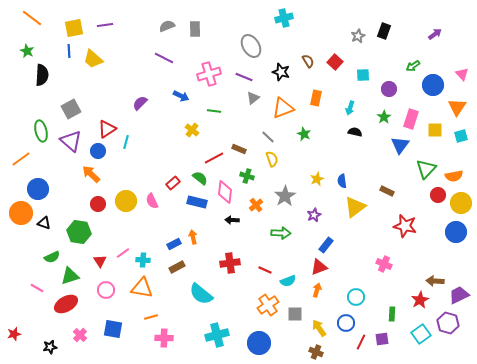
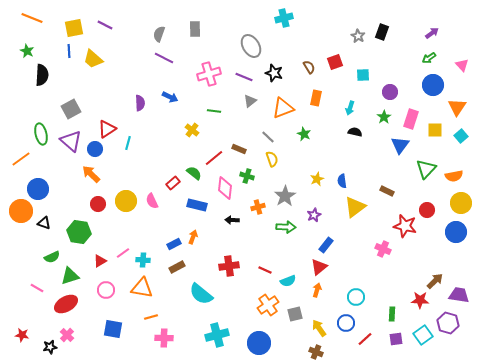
orange line at (32, 18): rotated 15 degrees counterclockwise
purple line at (105, 25): rotated 35 degrees clockwise
gray semicircle at (167, 26): moved 8 px left, 8 px down; rotated 49 degrees counterclockwise
black rectangle at (384, 31): moved 2 px left, 1 px down
purple arrow at (435, 34): moved 3 px left, 1 px up
gray star at (358, 36): rotated 16 degrees counterclockwise
brown semicircle at (308, 61): moved 1 px right, 6 px down
red square at (335, 62): rotated 28 degrees clockwise
green arrow at (413, 66): moved 16 px right, 8 px up
black star at (281, 72): moved 7 px left, 1 px down
pink triangle at (462, 74): moved 9 px up
purple circle at (389, 89): moved 1 px right, 3 px down
blue arrow at (181, 96): moved 11 px left, 1 px down
gray triangle at (253, 98): moved 3 px left, 3 px down
purple semicircle at (140, 103): rotated 133 degrees clockwise
green ellipse at (41, 131): moved 3 px down
cyan square at (461, 136): rotated 24 degrees counterclockwise
cyan line at (126, 142): moved 2 px right, 1 px down
blue circle at (98, 151): moved 3 px left, 2 px up
red line at (214, 158): rotated 12 degrees counterclockwise
green semicircle at (200, 178): moved 6 px left, 5 px up
pink diamond at (225, 192): moved 4 px up
red circle at (438, 195): moved 11 px left, 15 px down
blue rectangle at (197, 202): moved 3 px down
orange cross at (256, 205): moved 2 px right, 2 px down; rotated 24 degrees clockwise
orange circle at (21, 213): moved 2 px up
green arrow at (281, 233): moved 5 px right, 6 px up
orange arrow at (193, 237): rotated 32 degrees clockwise
red triangle at (100, 261): rotated 32 degrees clockwise
red cross at (230, 263): moved 1 px left, 3 px down
pink cross at (384, 264): moved 1 px left, 15 px up
red triangle at (319, 267): rotated 18 degrees counterclockwise
brown arrow at (435, 281): rotated 132 degrees clockwise
purple trapezoid at (459, 295): rotated 35 degrees clockwise
red star at (420, 300): rotated 30 degrees clockwise
gray square at (295, 314): rotated 14 degrees counterclockwise
red star at (14, 334): moved 8 px right, 1 px down; rotated 24 degrees clockwise
cyan square at (421, 334): moved 2 px right, 1 px down
pink cross at (80, 335): moved 13 px left
purple square at (382, 339): moved 14 px right
red line at (361, 342): moved 4 px right, 3 px up; rotated 21 degrees clockwise
